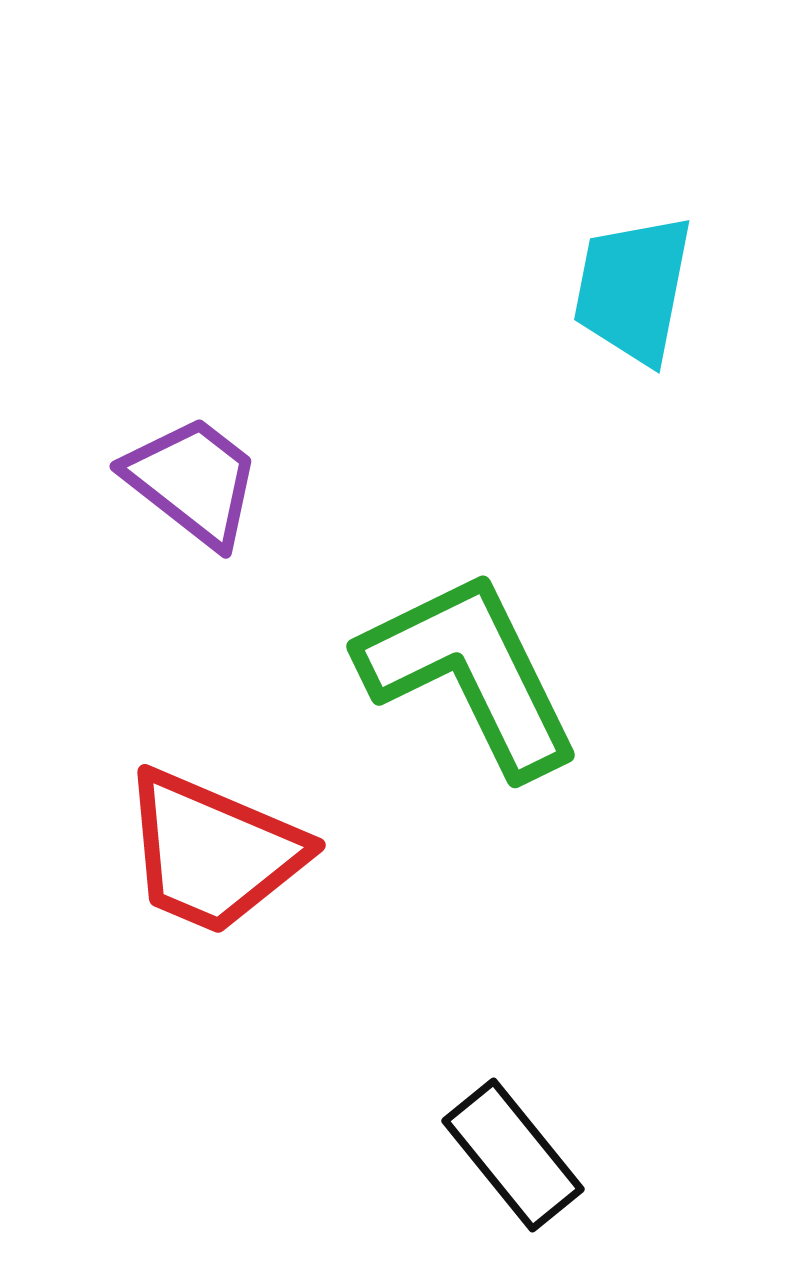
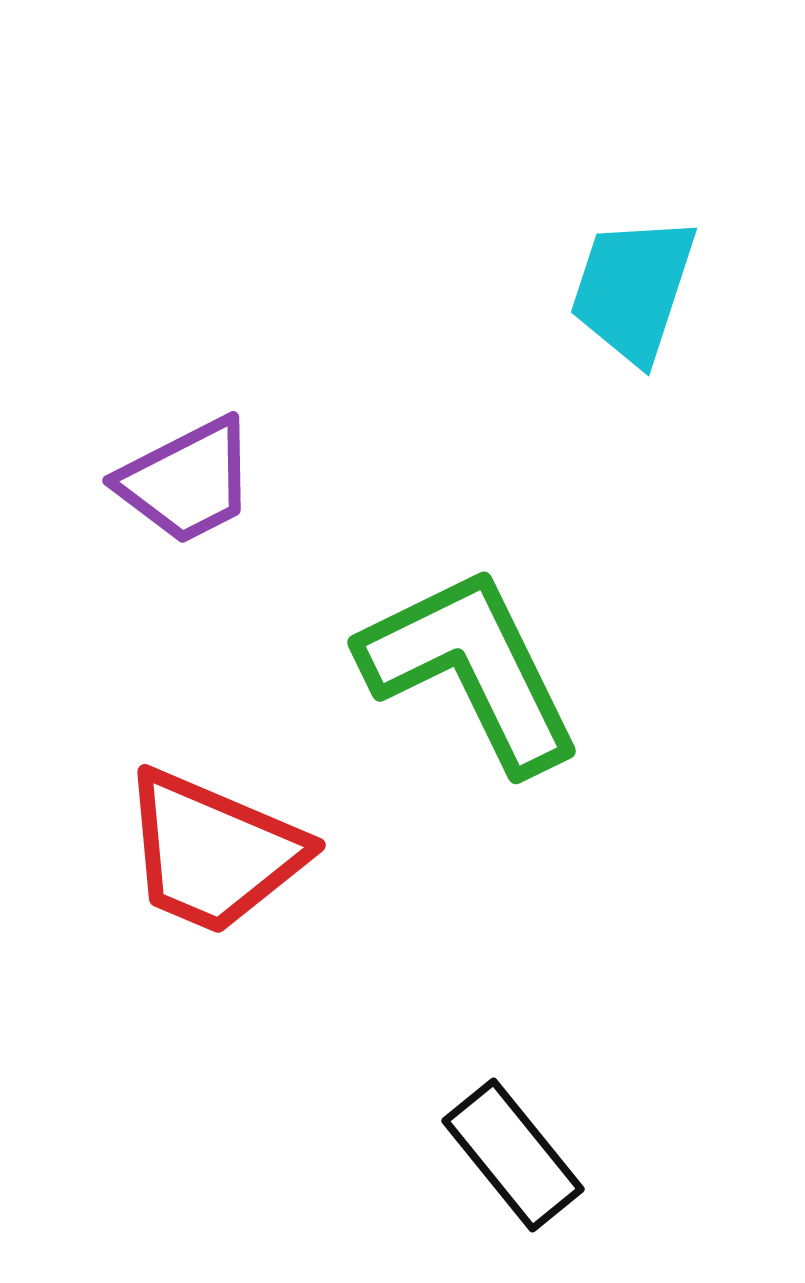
cyan trapezoid: rotated 7 degrees clockwise
purple trapezoid: moved 6 px left; rotated 115 degrees clockwise
green L-shape: moved 1 px right, 4 px up
